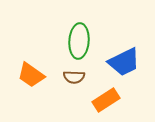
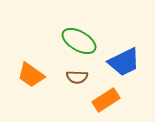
green ellipse: rotated 64 degrees counterclockwise
brown semicircle: moved 3 px right
